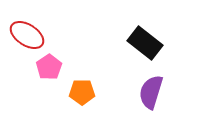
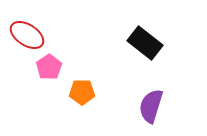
purple semicircle: moved 14 px down
